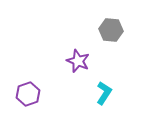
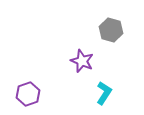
gray hexagon: rotated 10 degrees clockwise
purple star: moved 4 px right
